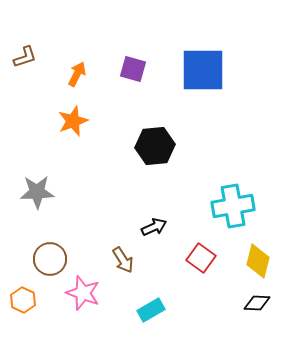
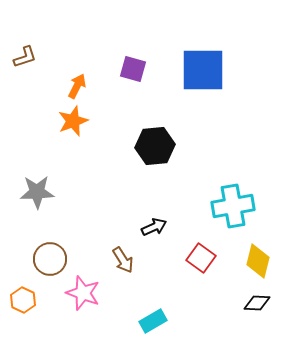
orange arrow: moved 12 px down
cyan rectangle: moved 2 px right, 11 px down
